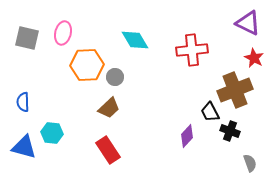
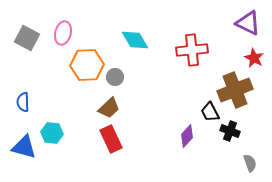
gray square: rotated 15 degrees clockwise
red rectangle: moved 3 px right, 11 px up; rotated 8 degrees clockwise
